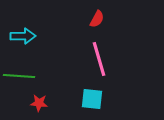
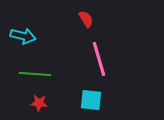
red semicircle: moved 11 px left; rotated 60 degrees counterclockwise
cyan arrow: rotated 15 degrees clockwise
green line: moved 16 px right, 2 px up
cyan square: moved 1 px left, 1 px down
